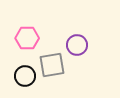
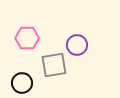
gray square: moved 2 px right
black circle: moved 3 px left, 7 px down
